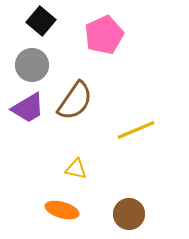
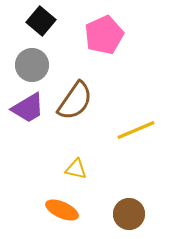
orange ellipse: rotated 8 degrees clockwise
